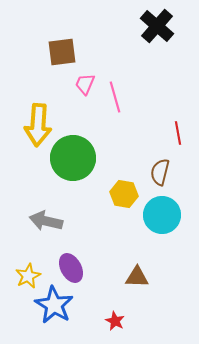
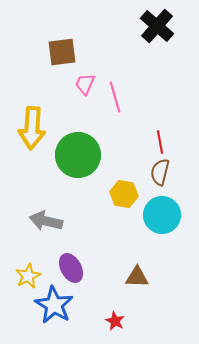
yellow arrow: moved 6 px left, 3 px down
red line: moved 18 px left, 9 px down
green circle: moved 5 px right, 3 px up
